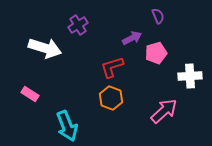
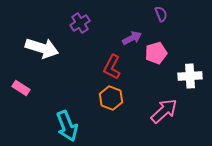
purple semicircle: moved 3 px right, 2 px up
purple cross: moved 2 px right, 2 px up
white arrow: moved 3 px left
red L-shape: rotated 45 degrees counterclockwise
pink rectangle: moved 9 px left, 6 px up
